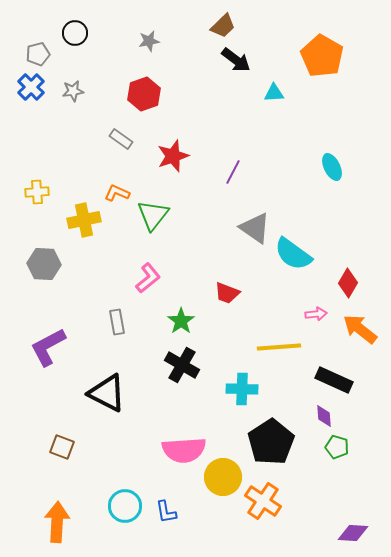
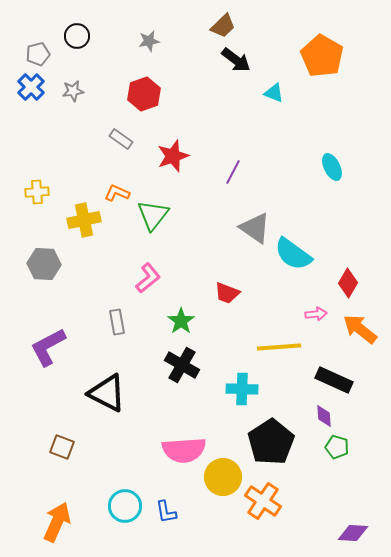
black circle at (75, 33): moved 2 px right, 3 px down
cyan triangle at (274, 93): rotated 25 degrees clockwise
orange arrow at (57, 522): rotated 21 degrees clockwise
